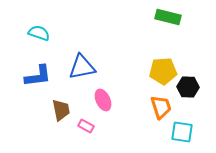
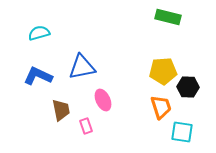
cyan semicircle: rotated 35 degrees counterclockwise
blue L-shape: rotated 148 degrees counterclockwise
pink rectangle: rotated 42 degrees clockwise
